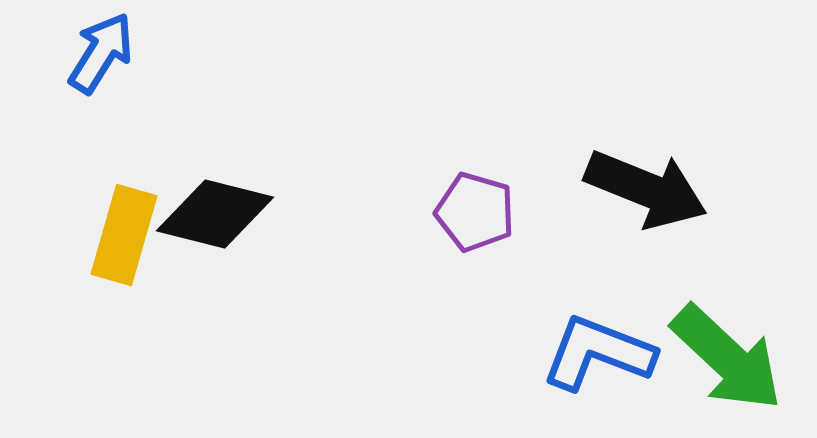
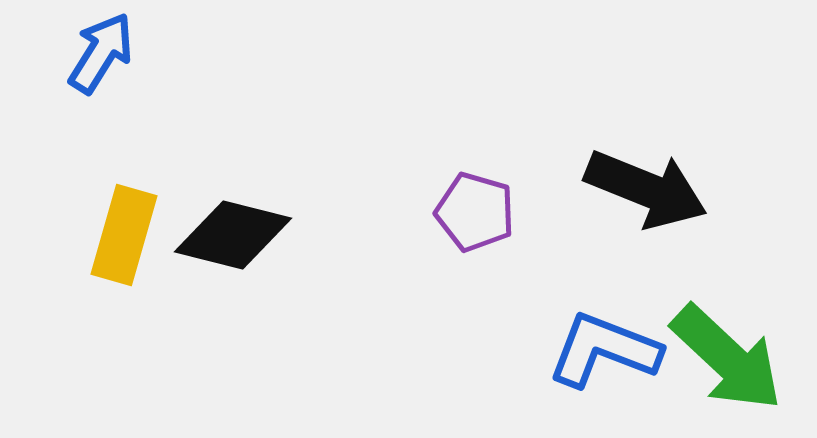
black diamond: moved 18 px right, 21 px down
blue L-shape: moved 6 px right, 3 px up
